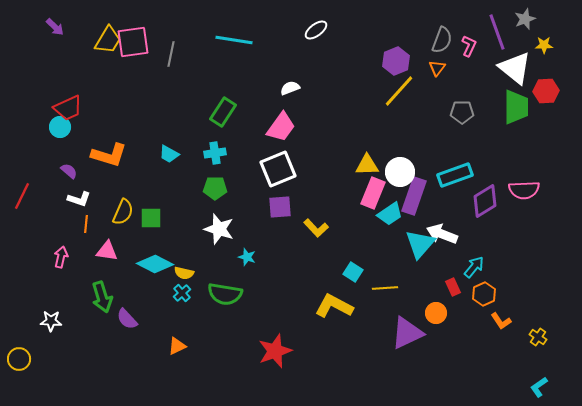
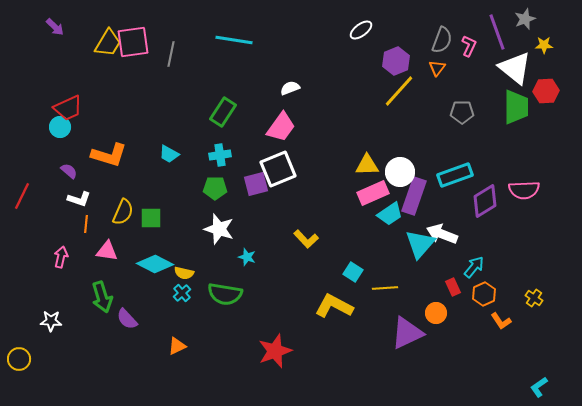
white ellipse at (316, 30): moved 45 px right
yellow trapezoid at (108, 40): moved 3 px down
cyan cross at (215, 153): moved 5 px right, 2 px down
pink rectangle at (373, 193): rotated 44 degrees clockwise
purple square at (280, 207): moved 24 px left, 23 px up; rotated 10 degrees counterclockwise
yellow L-shape at (316, 228): moved 10 px left, 11 px down
yellow cross at (538, 337): moved 4 px left, 39 px up
